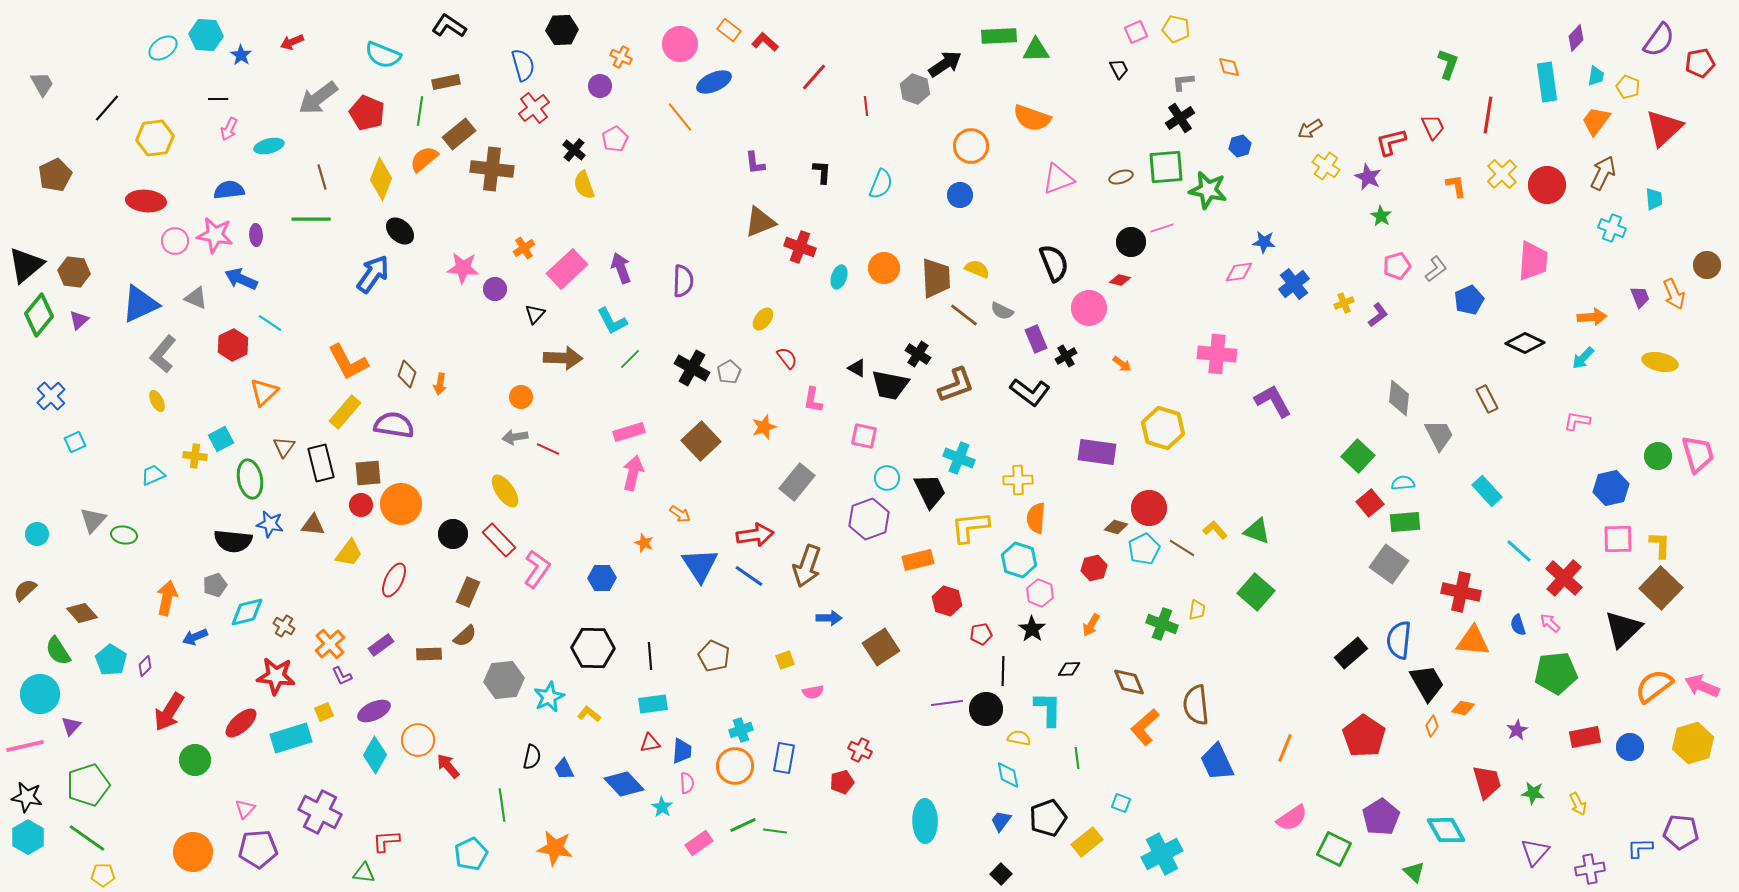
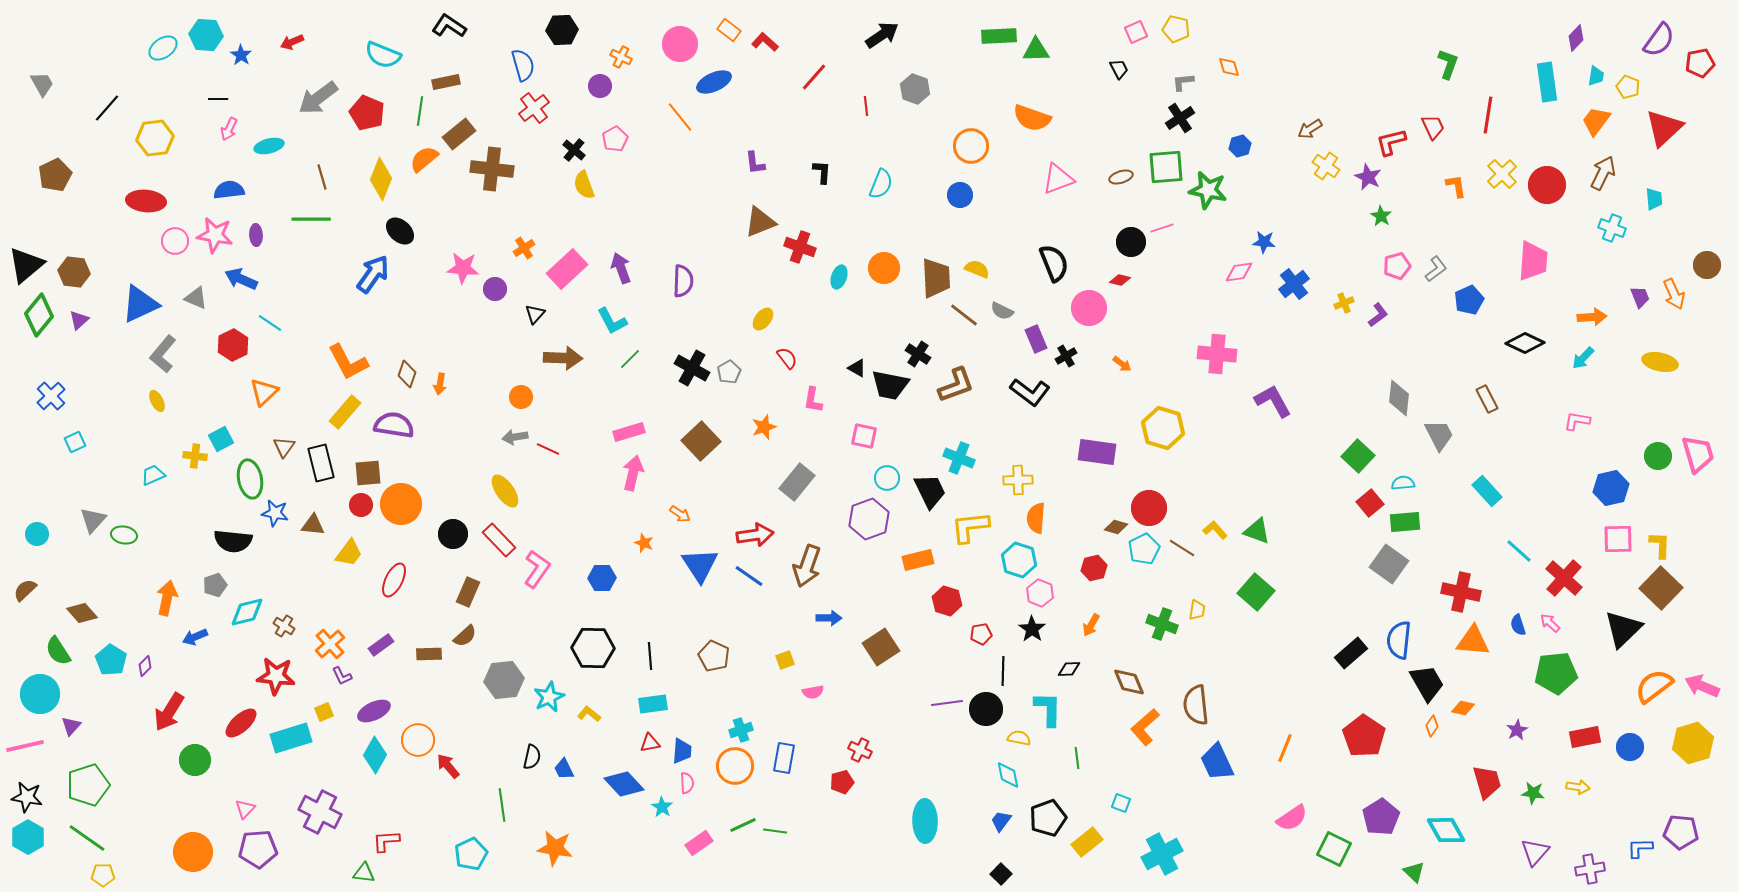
black arrow at (945, 64): moved 63 px left, 29 px up
blue star at (270, 524): moved 5 px right, 11 px up
yellow arrow at (1578, 804): moved 17 px up; rotated 55 degrees counterclockwise
